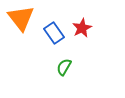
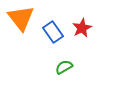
blue rectangle: moved 1 px left, 1 px up
green semicircle: rotated 30 degrees clockwise
